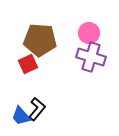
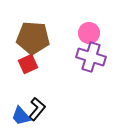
brown pentagon: moved 7 px left, 2 px up
